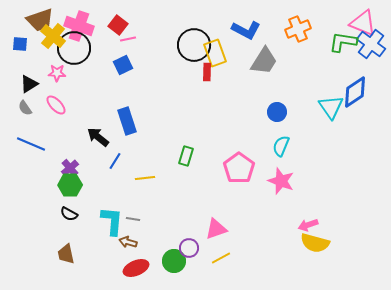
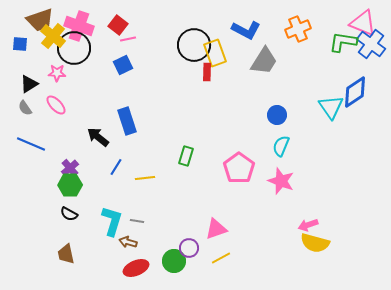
blue circle at (277, 112): moved 3 px down
blue line at (115, 161): moved 1 px right, 6 px down
gray line at (133, 219): moved 4 px right, 2 px down
cyan L-shape at (112, 221): rotated 12 degrees clockwise
